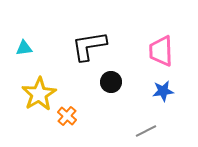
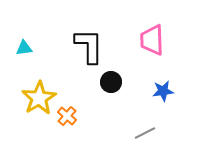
black L-shape: rotated 99 degrees clockwise
pink trapezoid: moved 9 px left, 11 px up
yellow star: moved 4 px down
gray line: moved 1 px left, 2 px down
